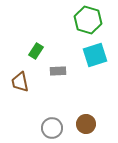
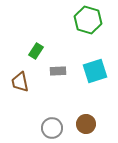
cyan square: moved 16 px down
